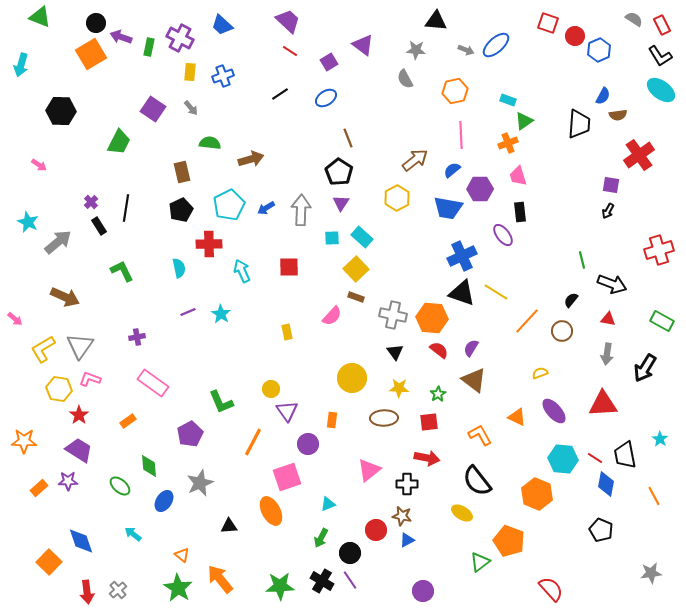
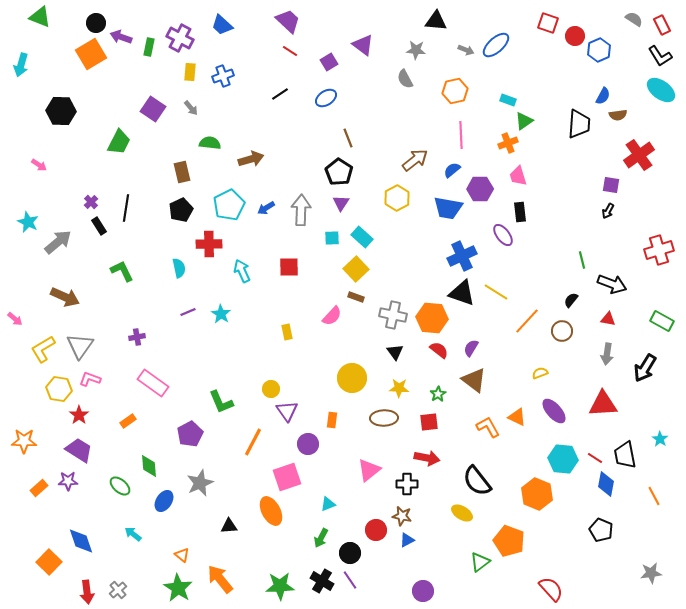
orange L-shape at (480, 435): moved 8 px right, 8 px up
